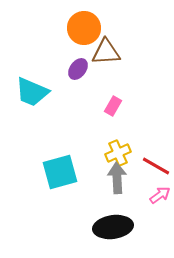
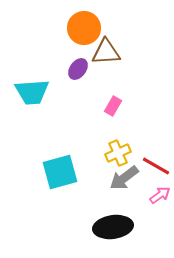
cyan trapezoid: rotated 27 degrees counterclockwise
gray arrow: moved 7 px right; rotated 124 degrees counterclockwise
